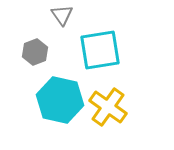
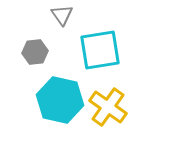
gray hexagon: rotated 15 degrees clockwise
